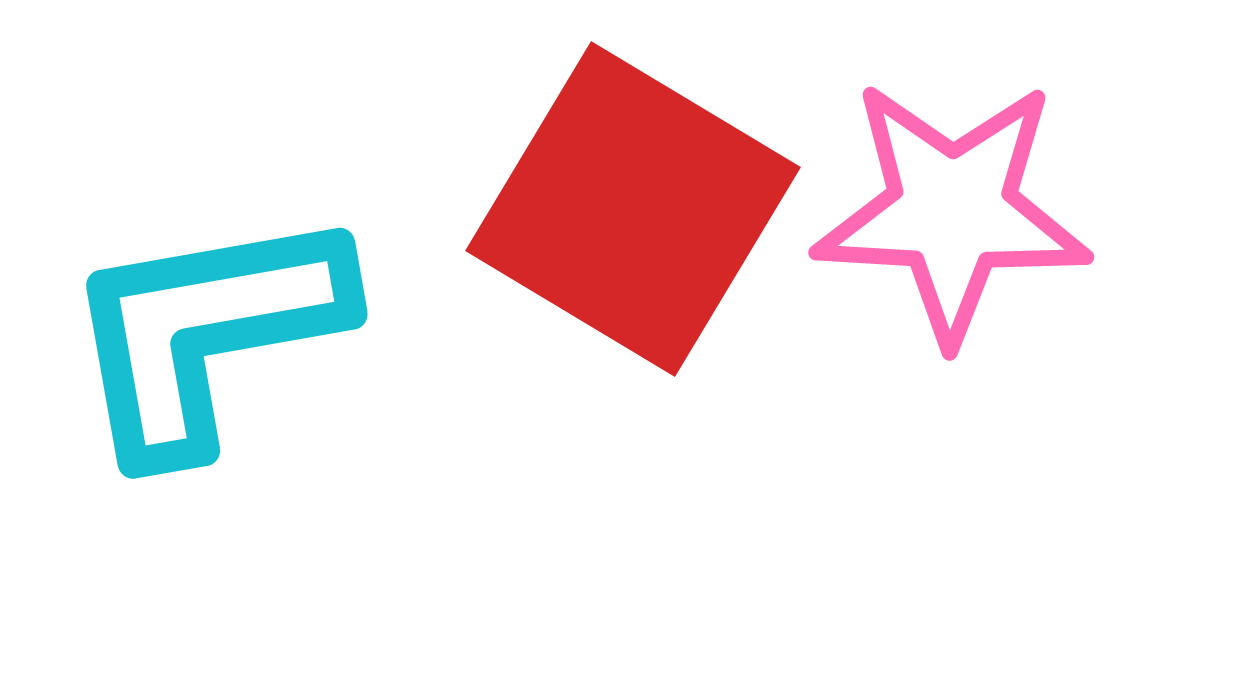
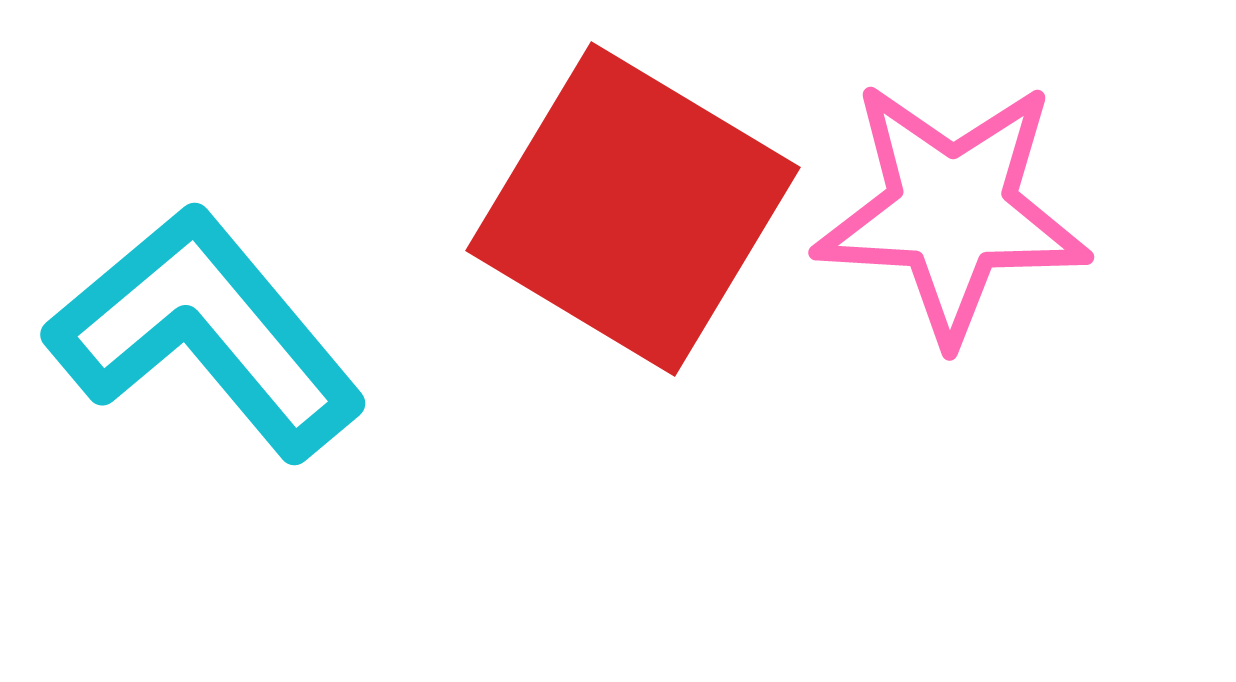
cyan L-shape: rotated 60 degrees clockwise
